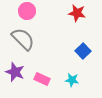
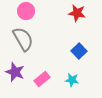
pink circle: moved 1 px left
gray semicircle: rotated 15 degrees clockwise
blue square: moved 4 px left
pink rectangle: rotated 63 degrees counterclockwise
